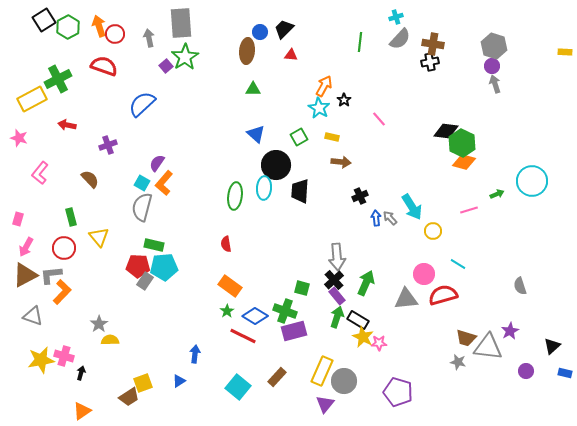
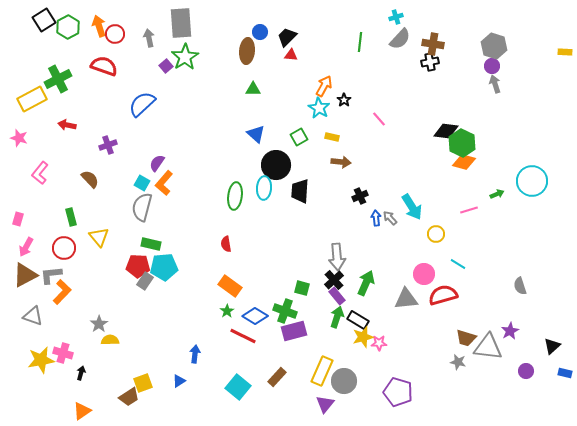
black trapezoid at (284, 29): moved 3 px right, 8 px down
yellow circle at (433, 231): moved 3 px right, 3 px down
green rectangle at (154, 245): moved 3 px left, 1 px up
yellow star at (363, 337): rotated 30 degrees clockwise
pink cross at (64, 356): moved 1 px left, 3 px up
